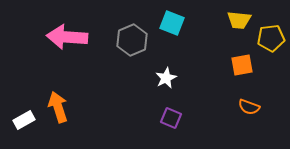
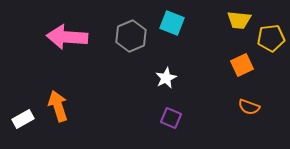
gray hexagon: moved 1 px left, 4 px up
orange square: rotated 15 degrees counterclockwise
orange arrow: moved 1 px up
white rectangle: moved 1 px left, 1 px up
